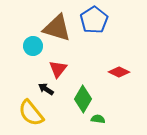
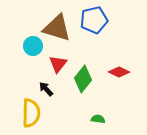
blue pentagon: rotated 20 degrees clockwise
red triangle: moved 5 px up
black arrow: rotated 14 degrees clockwise
green diamond: moved 20 px up; rotated 8 degrees clockwise
yellow semicircle: rotated 140 degrees counterclockwise
